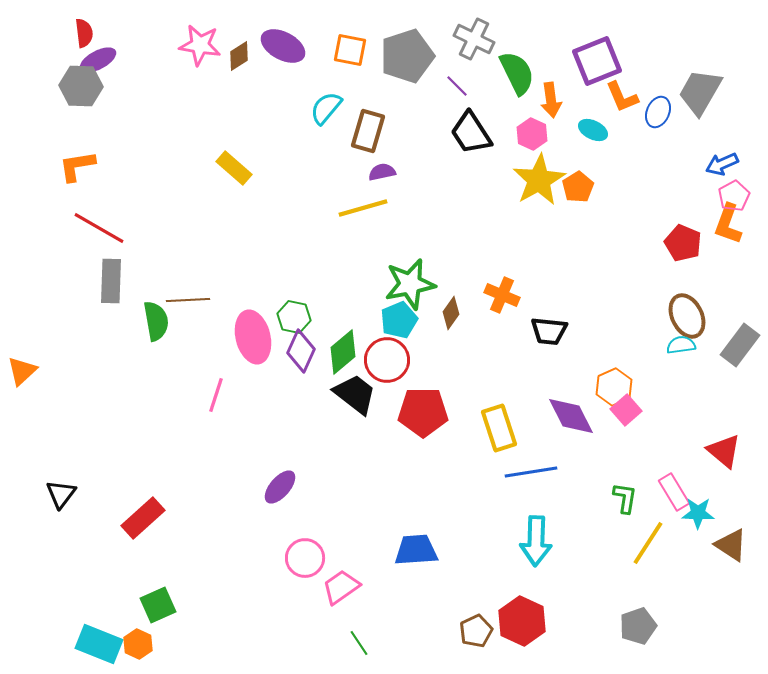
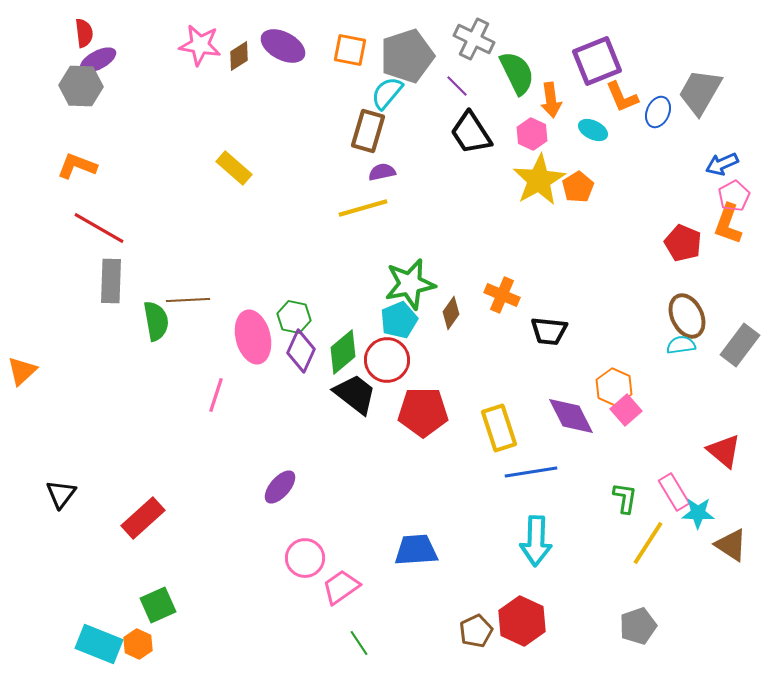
cyan semicircle at (326, 108): moved 61 px right, 15 px up
orange L-shape at (77, 166): rotated 30 degrees clockwise
orange hexagon at (614, 387): rotated 12 degrees counterclockwise
